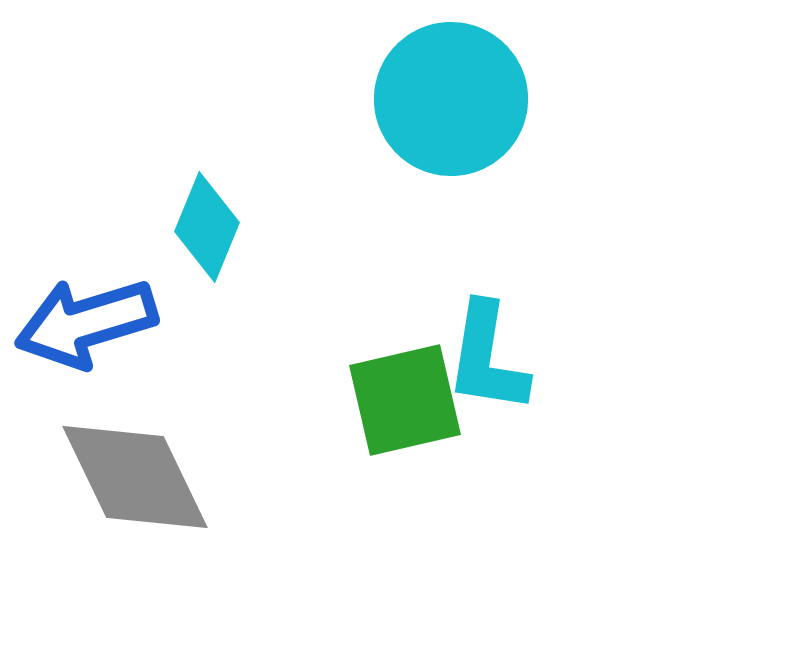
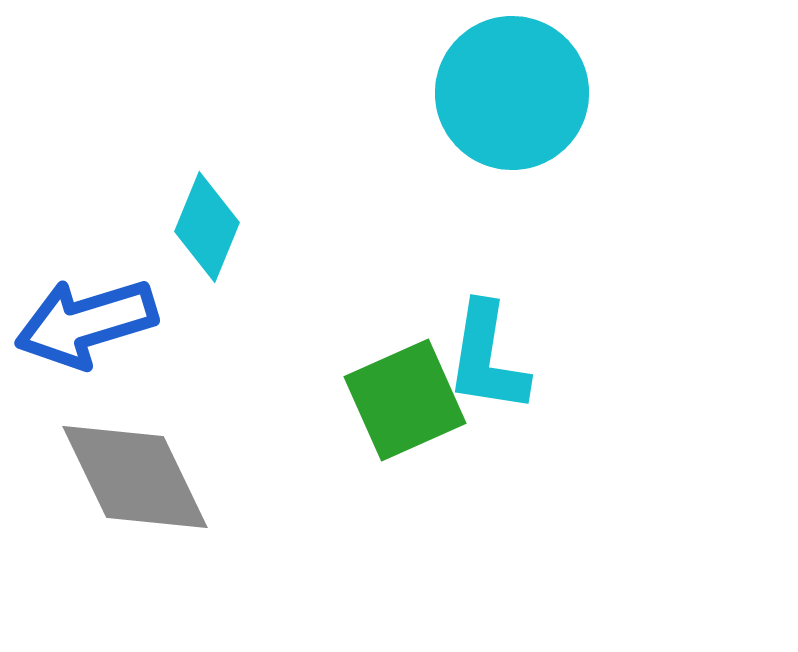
cyan circle: moved 61 px right, 6 px up
green square: rotated 11 degrees counterclockwise
